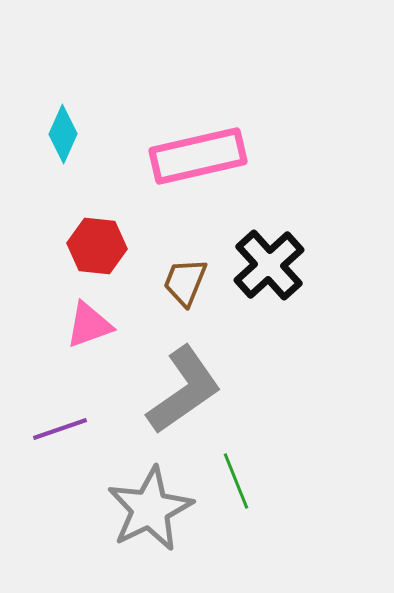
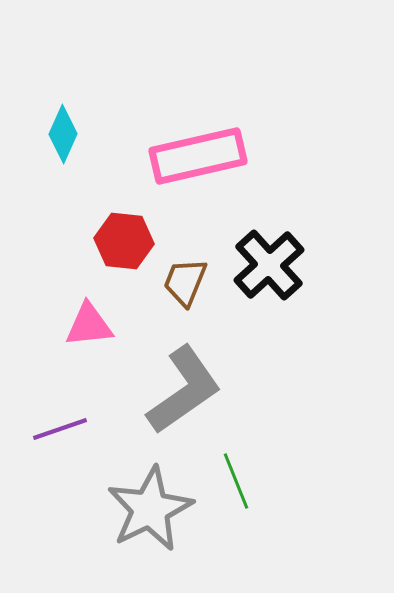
red hexagon: moved 27 px right, 5 px up
pink triangle: rotated 14 degrees clockwise
